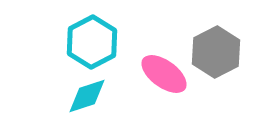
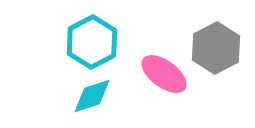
gray hexagon: moved 4 px up
cyan diamond: moved 5 px right
